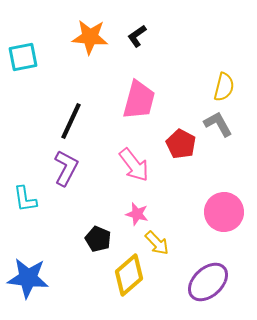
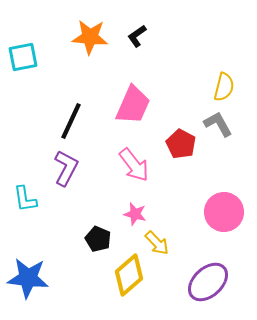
pink trapezoid: moved 6 px left, 5 px down; rotated 9 degrees clockwise
pink star: moved 2 px left
